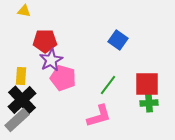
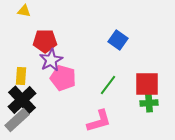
pink L-shape: moved 5 px down
